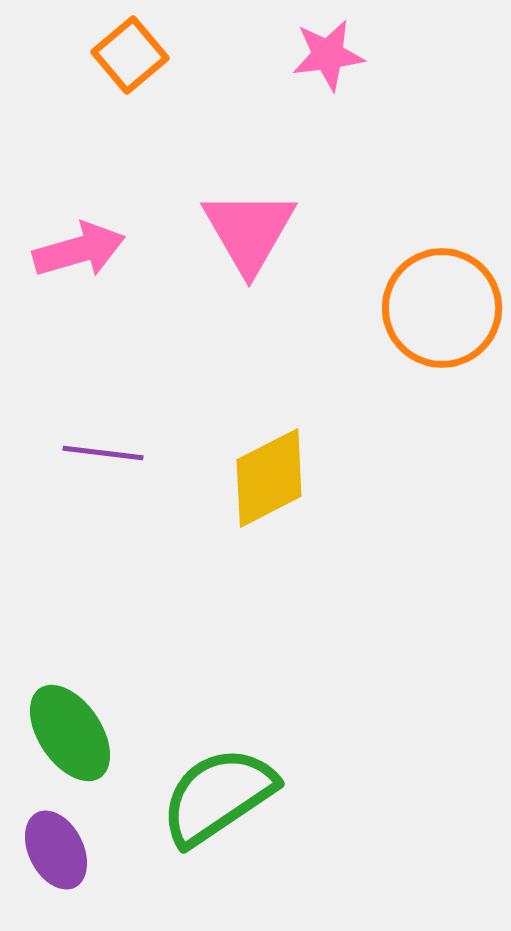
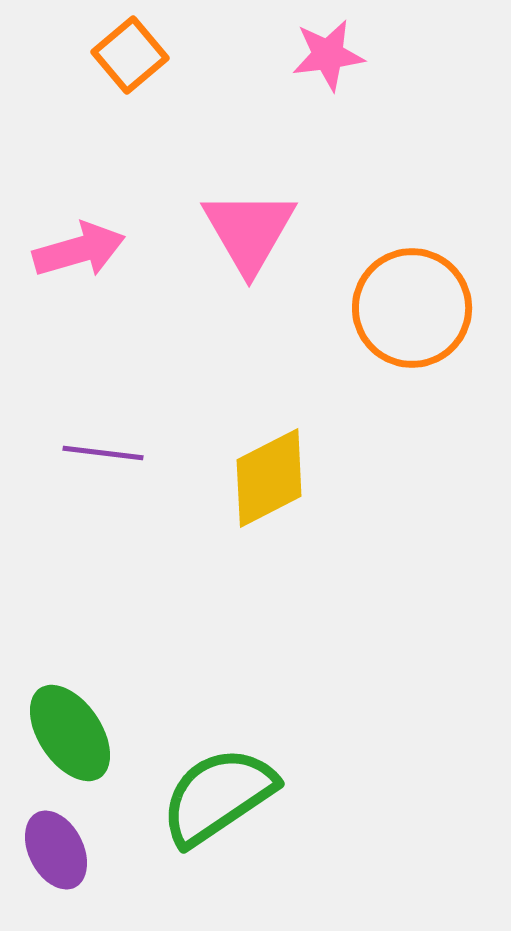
orange circle: moved 30 px left
